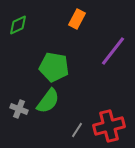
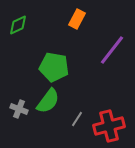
purple line: moved 1 px left, 1 px up
gray line: moved 11 px up
